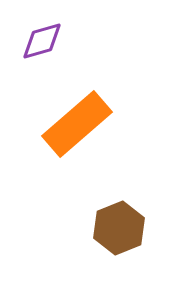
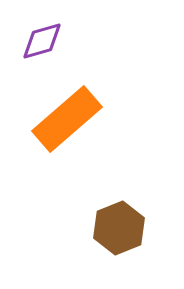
orange rectangle: moved 10 px left, 5 px up
